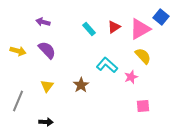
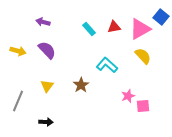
red triangle: rotated 24 degrees clockwise
pink star: moved 3 px left, 19 px down
